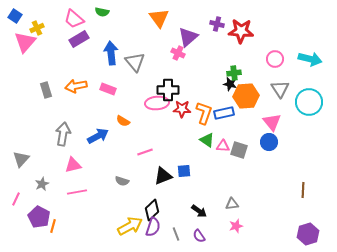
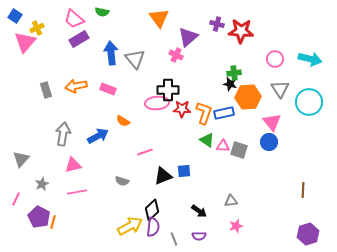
pink cross at (178, 53): moved 2 px left, 2 px down
gray triangle at (135, 62): moved 3 px up
orange hexagon at (246, 96): moved 2 px right, 1 px down
gray triangle at (232, 204): moved 1 px left, 3 px up
orange line at (53, 226): moved 4 px up
purple semicircle at (153, 227): rotated 12 degrees counterclockwise
gray line at (176, 234): moved 2 px left, 5 px down
purple semicircle at (199, 236): rotated 56 degrees counterclockwise
